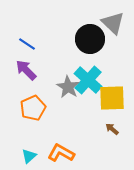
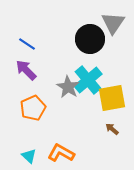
gray triangle: rotated 20 degrees clockwise
cyan cross: rotated 8 degrees clockwise
yellow square: rotated 8 degrees counterclockwise
cyan triangle: rotated 35 degrees counterclockwise
